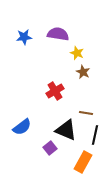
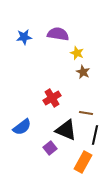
red cross: moved 3 px left, 7 px down
